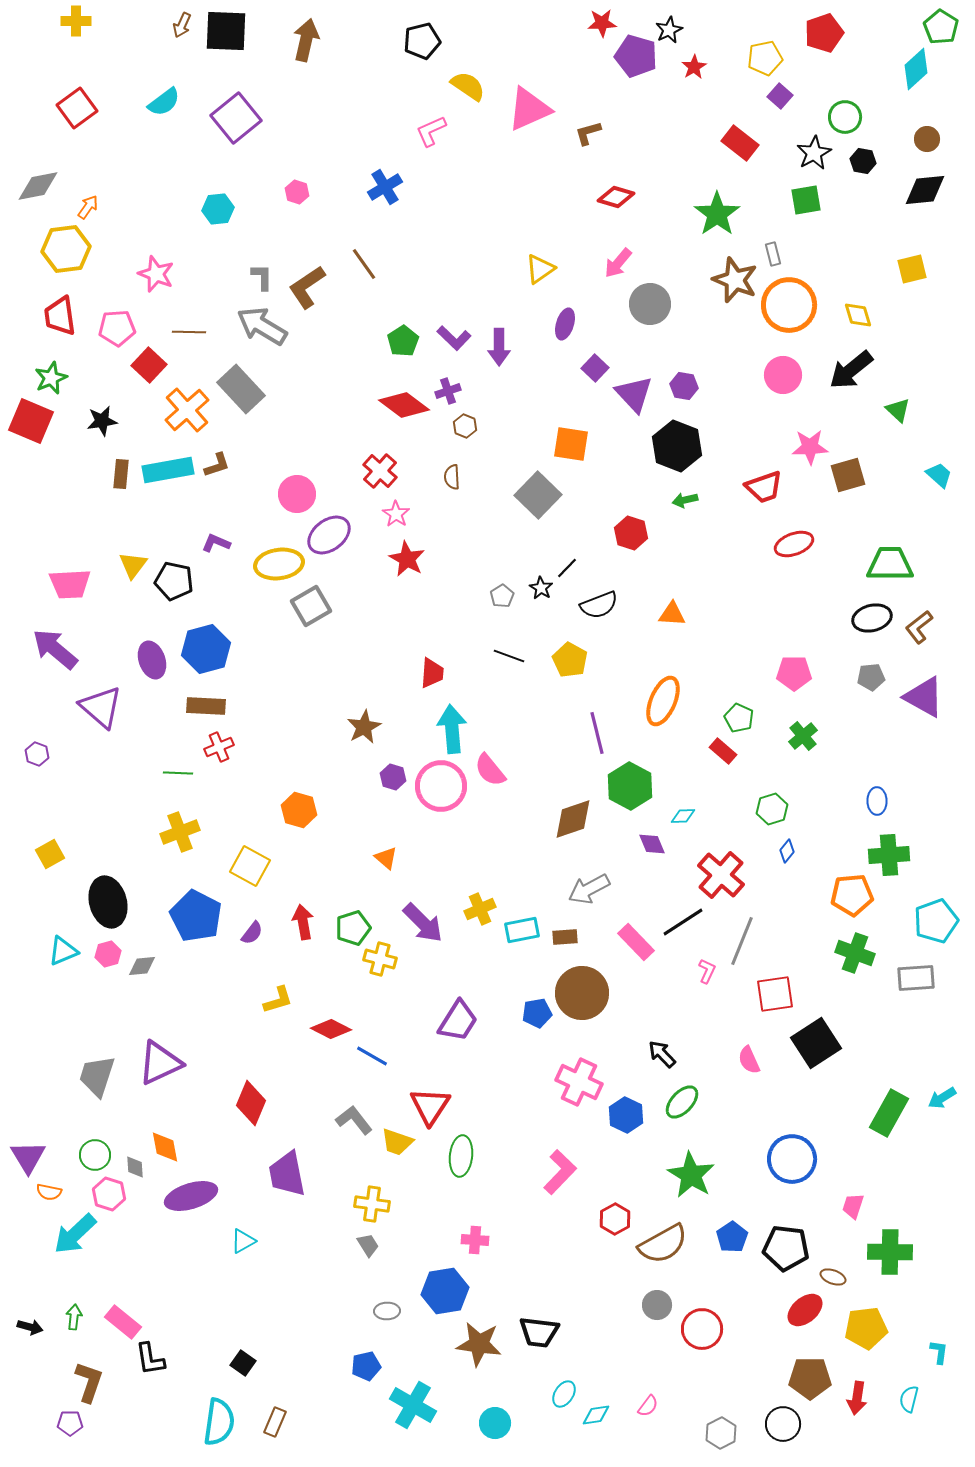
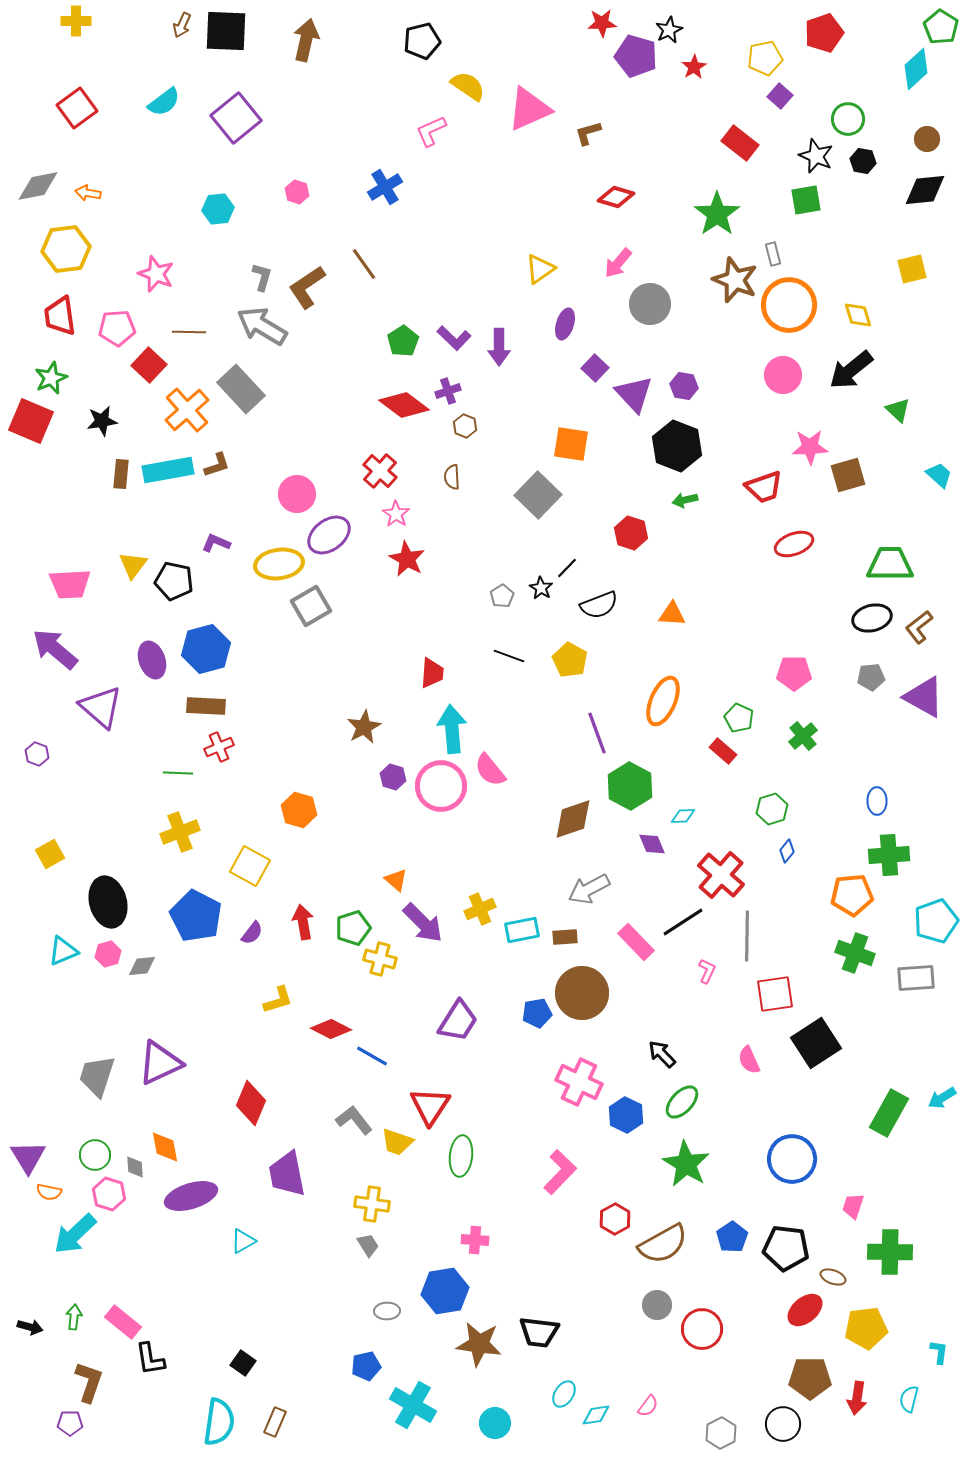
green circle at (845, 117): moved 3 px right, 2 px down
black star at (814, 153): moved 2 px right, 3 px down; rotated 20 degrees counterclockwise
orange arrow at (88, 207): moved 14 px up; rotated 115 degrees counterclockwise
gray L-shape at (262, 277): rotated 16 degrees clockwise
purple line at (597, 733): rotated 6 degrees counterclockwise
orange triangle at (386, 858): moved 10 px right, 22 px down
gray line at (742, 941): moved 5 px right, 5 px up; rotated 21 degrees counterclockwise
green star at (691, 1175): moved 5 px left, 11 px up
